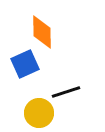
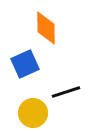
orange diamond: moved 4 px right, 4 px up
yellow circle: moved 6 px left
